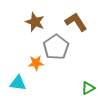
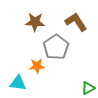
brown star: rotated 18 degrees counterclockwise
orange star: moved 1 px right, 3 px down
